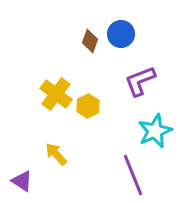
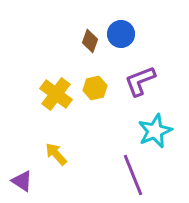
yellow hexagon: moved 7 px right, 18 px up; rotated 15 degrees clockwise
